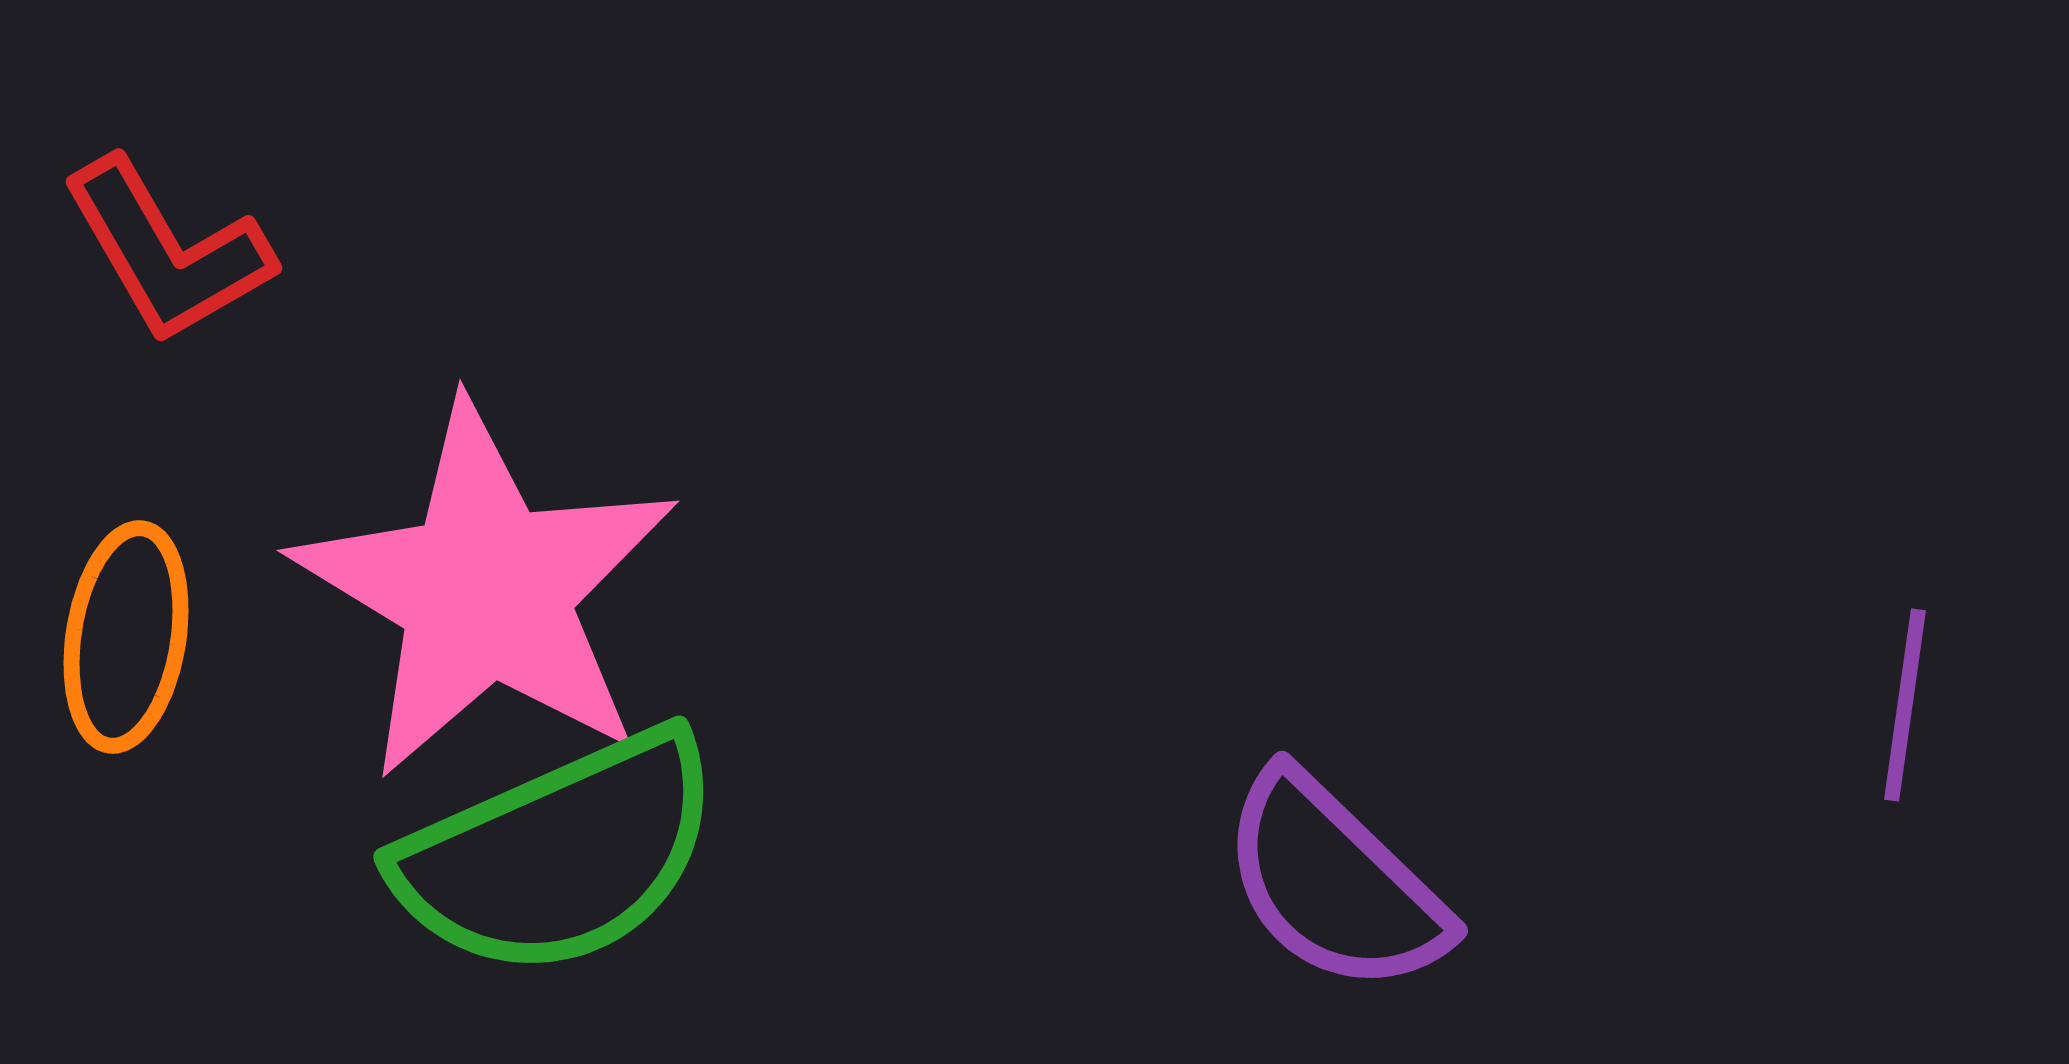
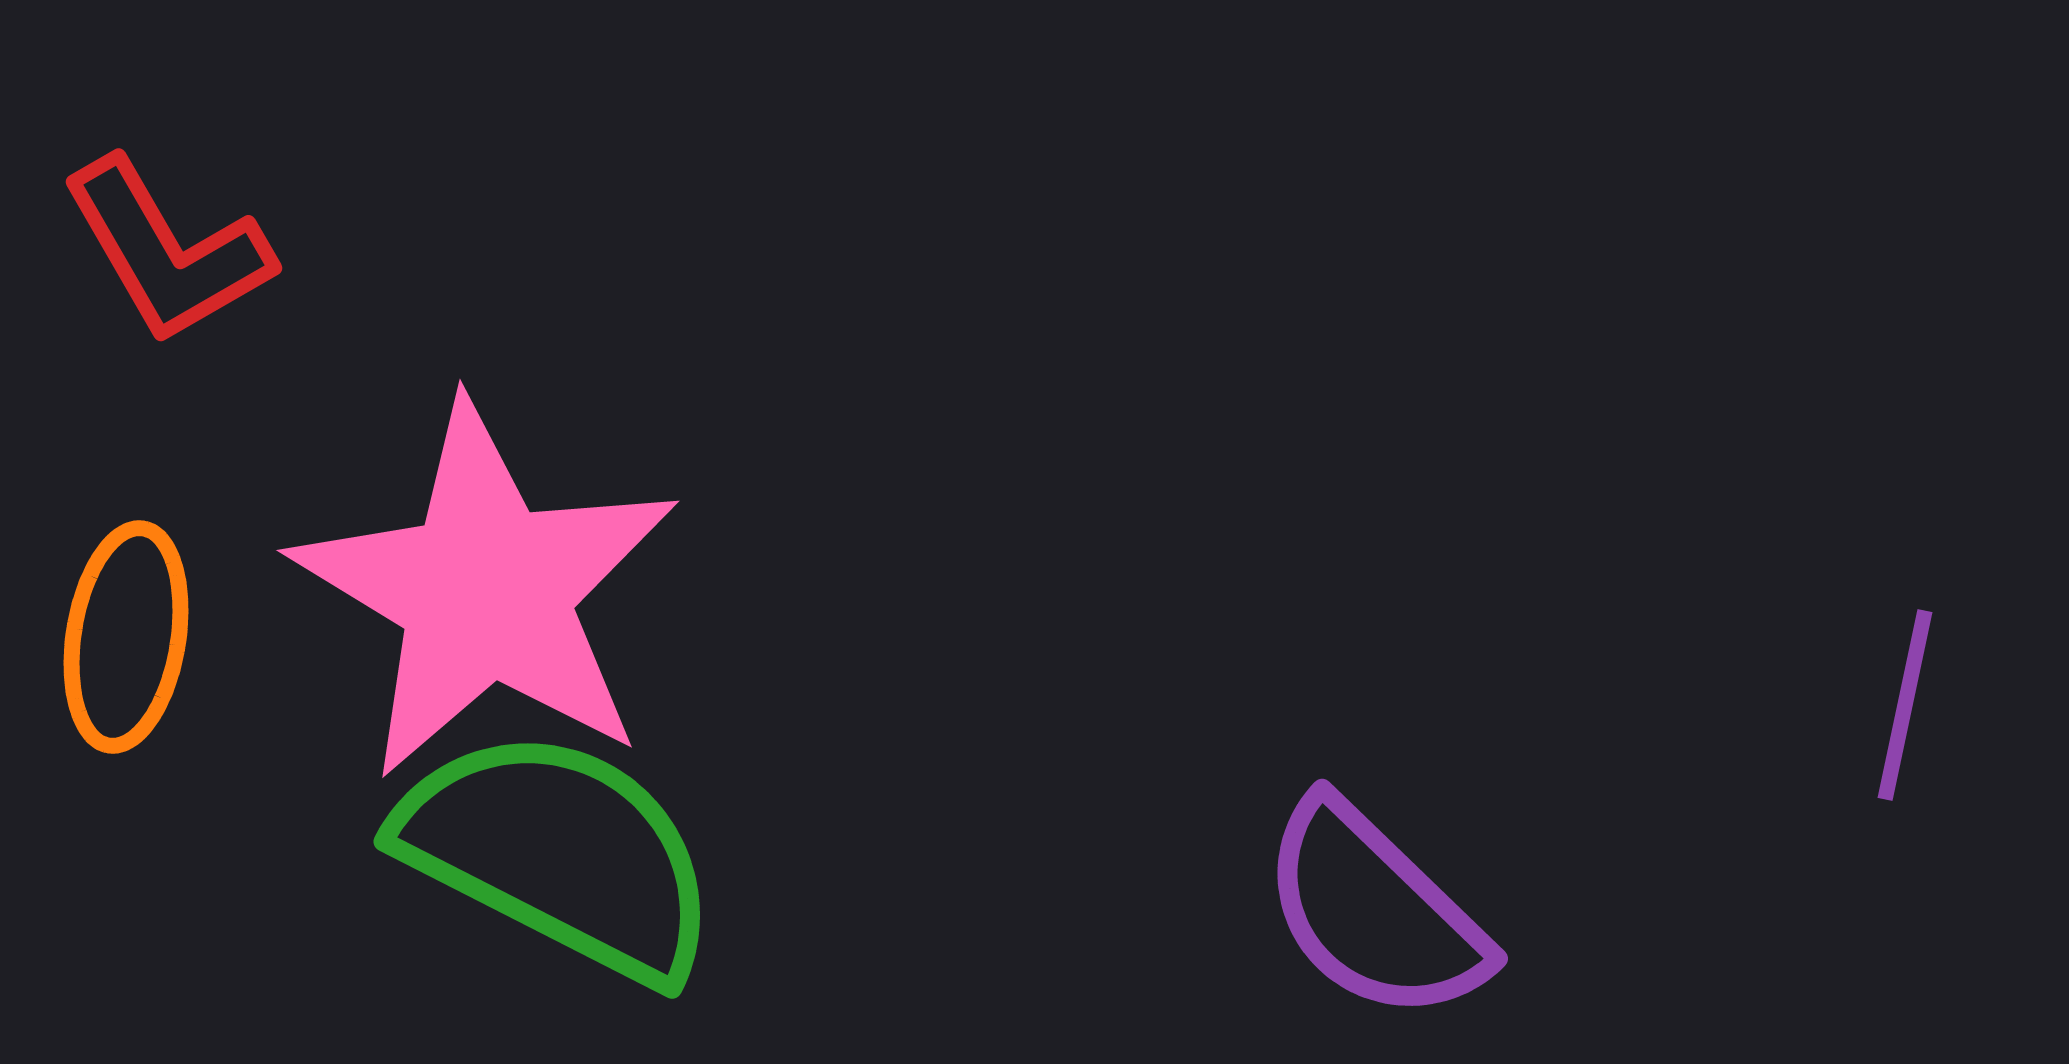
purple line: rotated 4 degrees clockwise
green semicircle: rotated 129 degrees counterclockwise
purple semicircle: moved 40 px right, 28 px down
